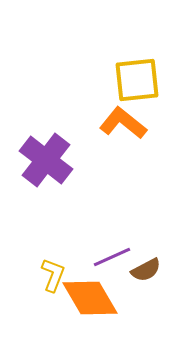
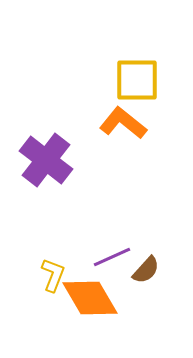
yellow square: rotated 6 degrees clockwise
brown semicircle: rotated 20 degrees counterclockwise
